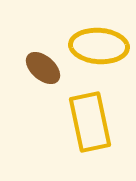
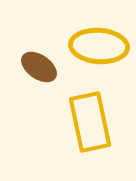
brown ellipse: moved 4 px left, 1 px up; rotated 6 degrees counterclockwise
